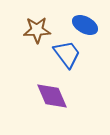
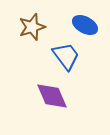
brown star: moved 5 px left, 3 px up; rotated 16 degrees counterclockwise
blue trapezoid: moved 1 px left, 2 px down
